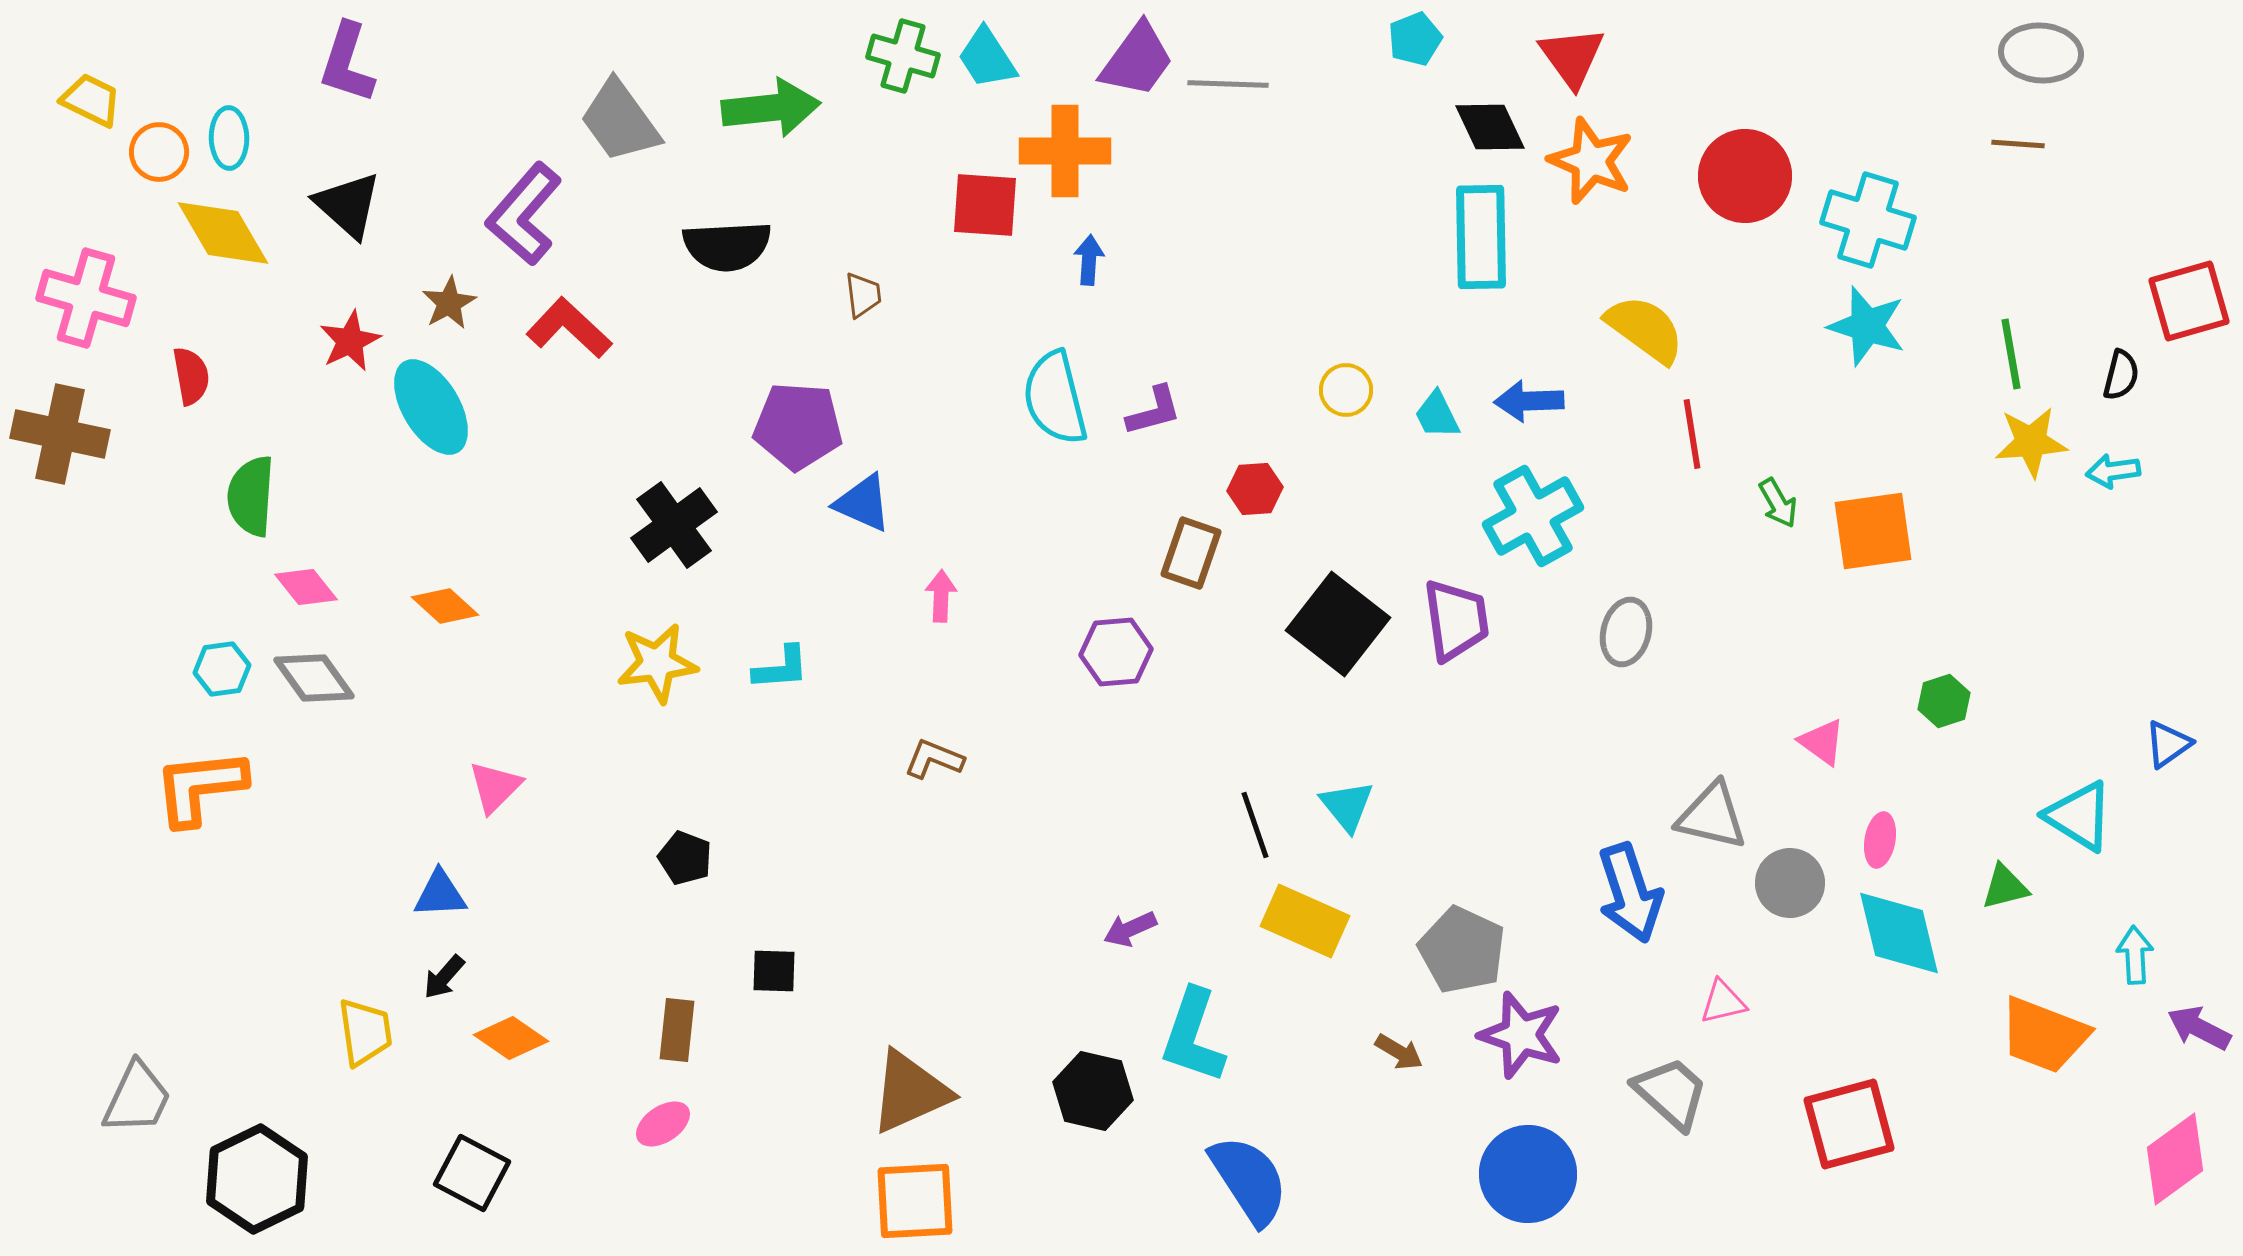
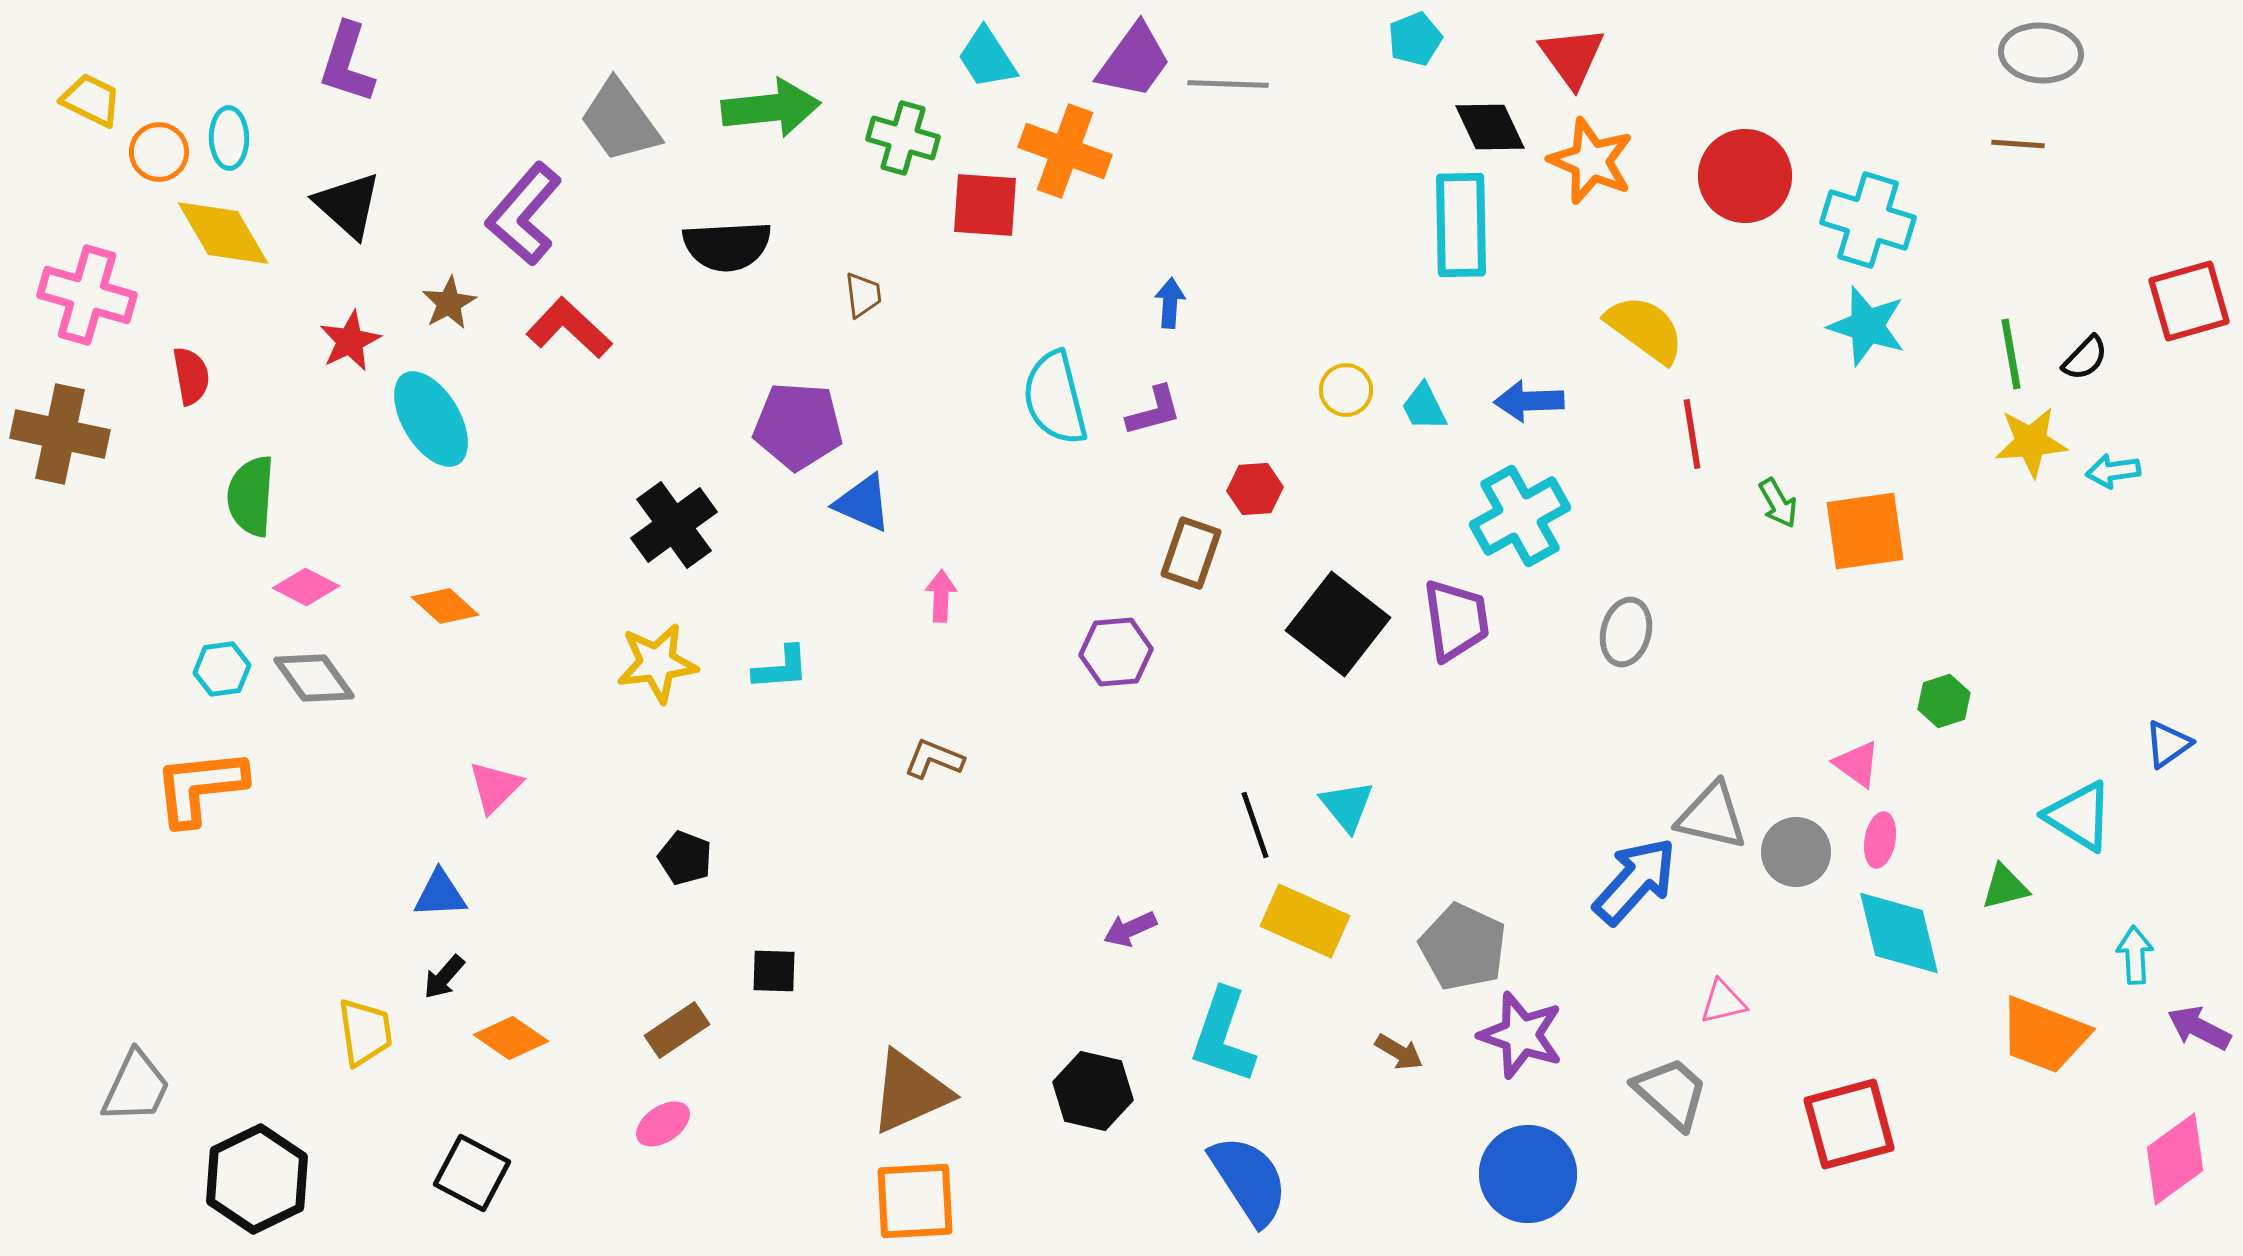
green cross at (903, 56): moved 82 px down
purple trapezoid at (1137, 60): moved 3 px left, 1 px down
orange cross at (1065, 151): rotated 20 degrees clockwise
cyan rectangle at (1481, 237): moved 20 px left, 12 px up
blue arrow at (1089, 260): moved 81 px right, 43 px down
pink cross at (86, 298): moved 1 px right, 3 px up
black semicircle at (2121, 375): moved 36 px left, 17 px up; rotated 30 degrees clockwise
cyan ellipse at (431, 407): moved 12 px down
cyan trapezoid at (1437, 415): moved 13 px left, 8 px up
cyan cross at (1533, 516): moved 13 px left
orange square at (1873, 531): moved 8 px left
pink diamond at (306, 587): rotated 24 degrees counterclockwise
pink triangle at (1822, 742): moved 35 px right, 22 px down
gray circle at (1790, 883): moved 6 px right, 31 px up
blue arrow at (1630, 893): moved 5 px right, 12 px up; rotated 120 degrees counterclockwise
gray pentagon at (1462, 950): moved 1 px right, 3 px up
brown rectangle at (677, 1030): rotated 50 degrees clockwise
cyan L-shape at (1193, 1036): moved 30 px right
gray trapezoid at (137, 1098): moved 1 px left, 11 px up
